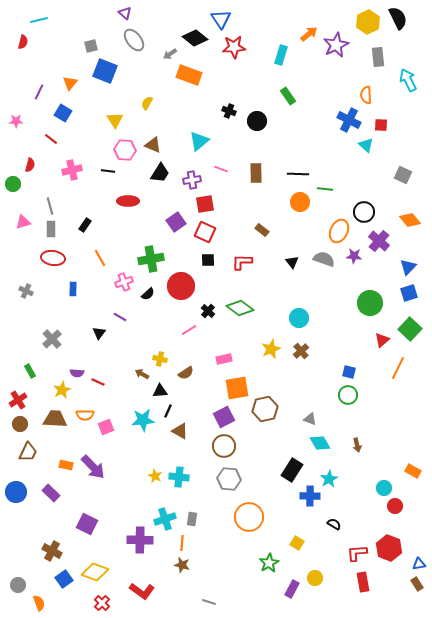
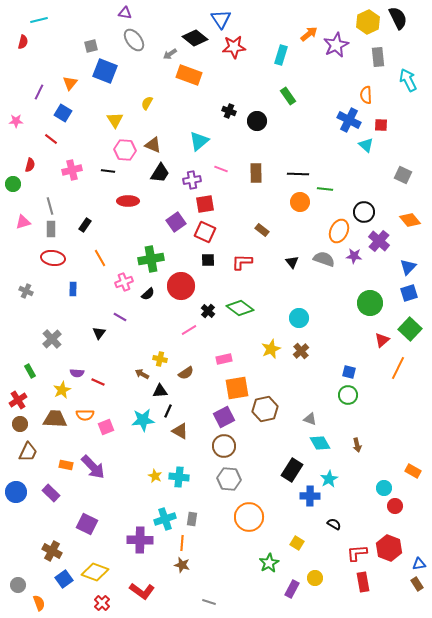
purple triangle at (125, 13): rotated 32 degrees counterclockwise
